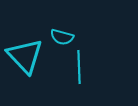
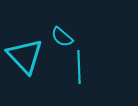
cyan semicircle: rotated 25 degrees clockwise
